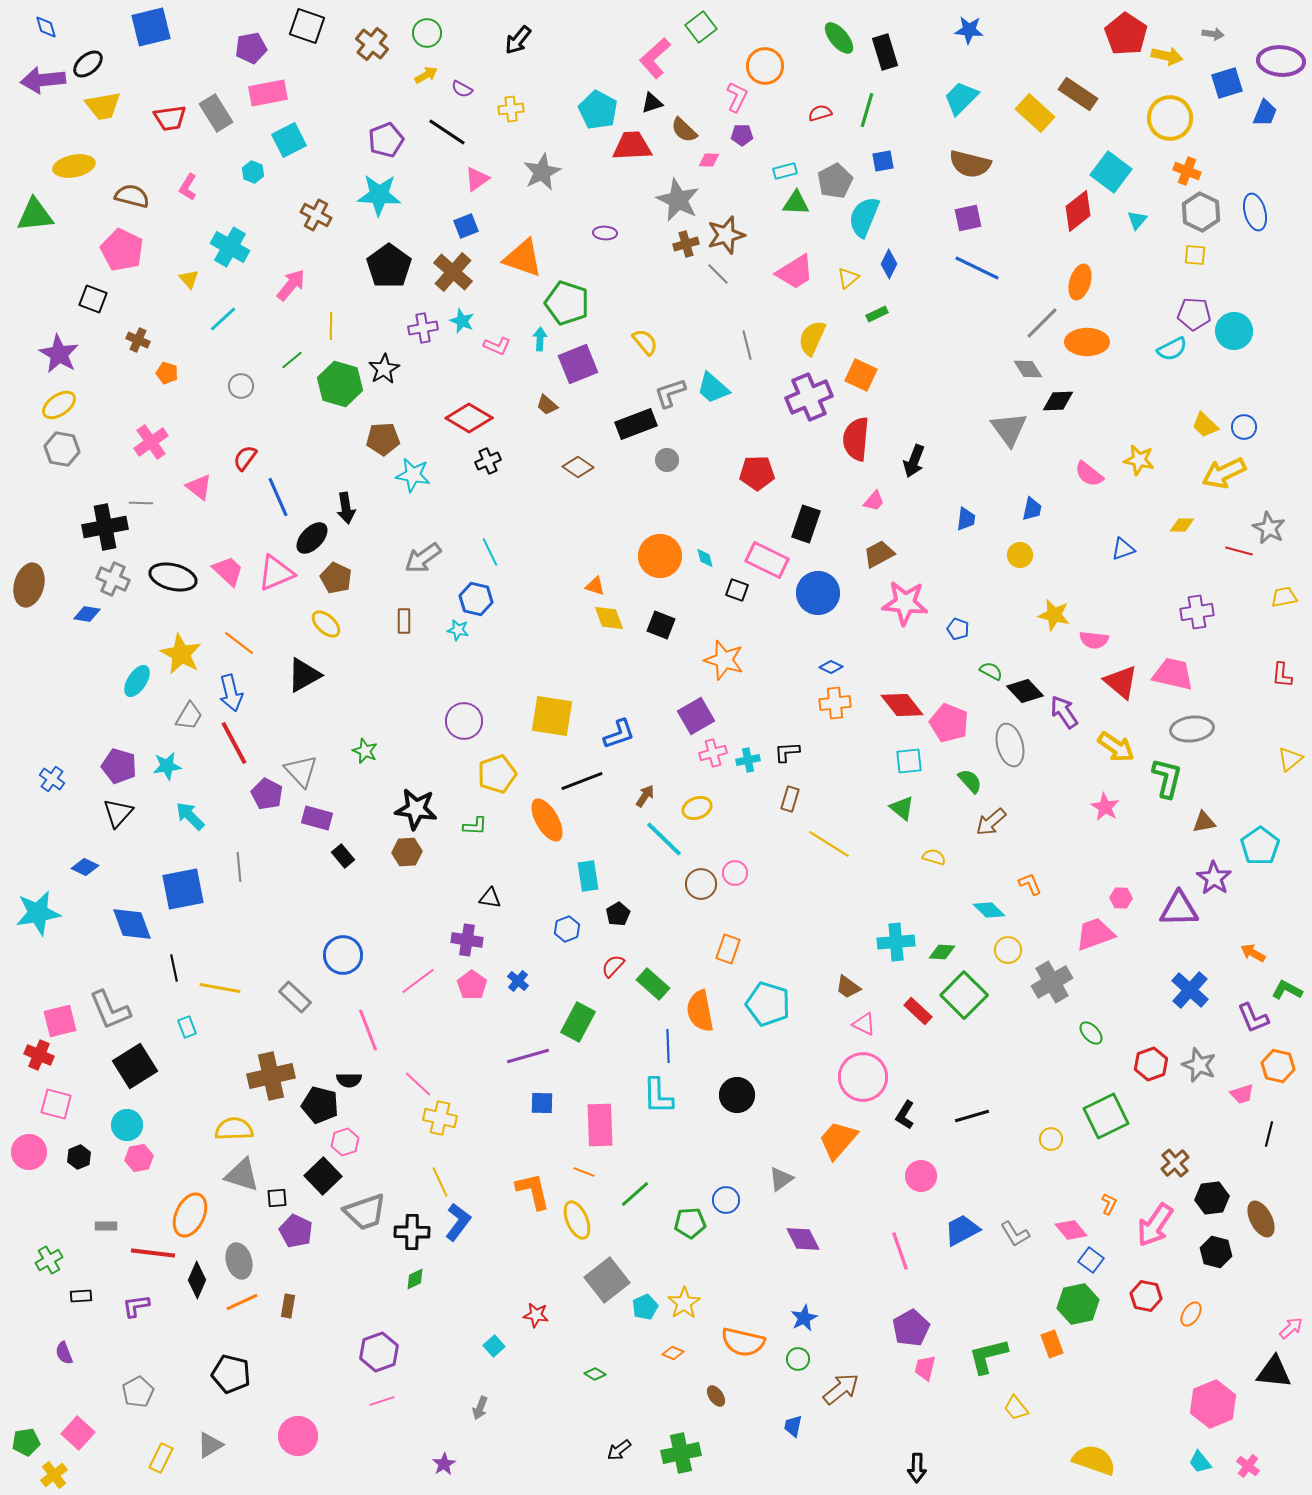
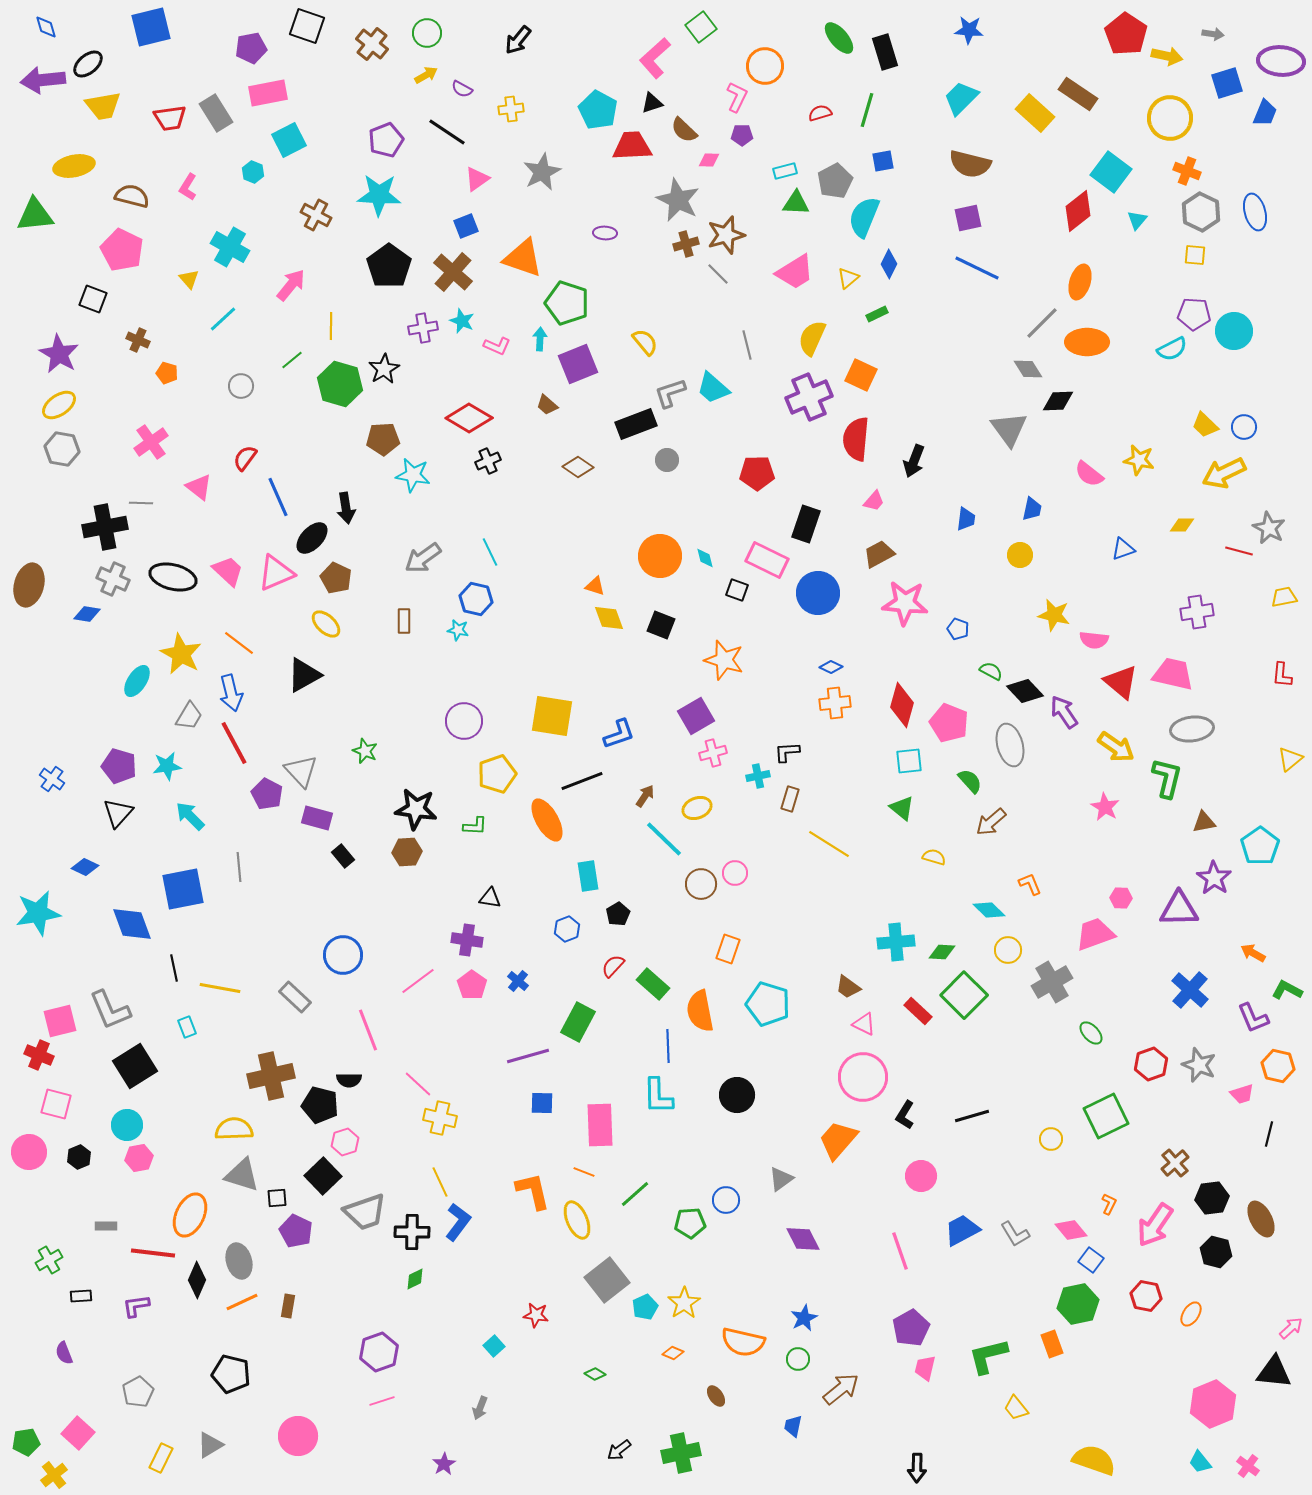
red diamond at (902, 705): rotated 54 degrees clockwise
cyan cross at (748, 760): moved 10 px right, 16 px down
